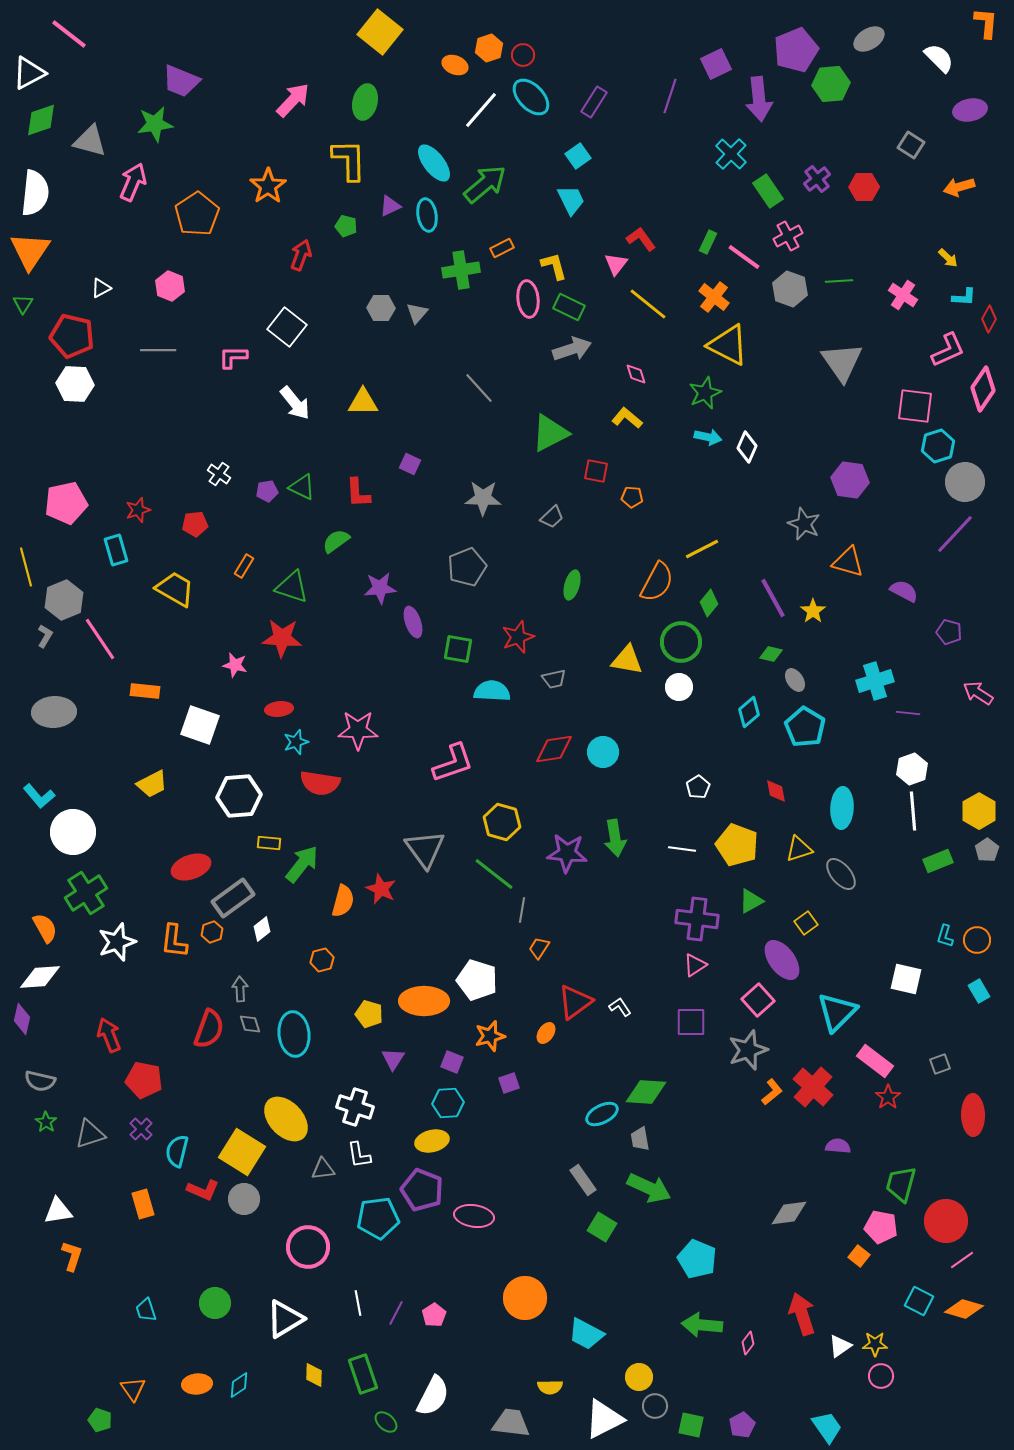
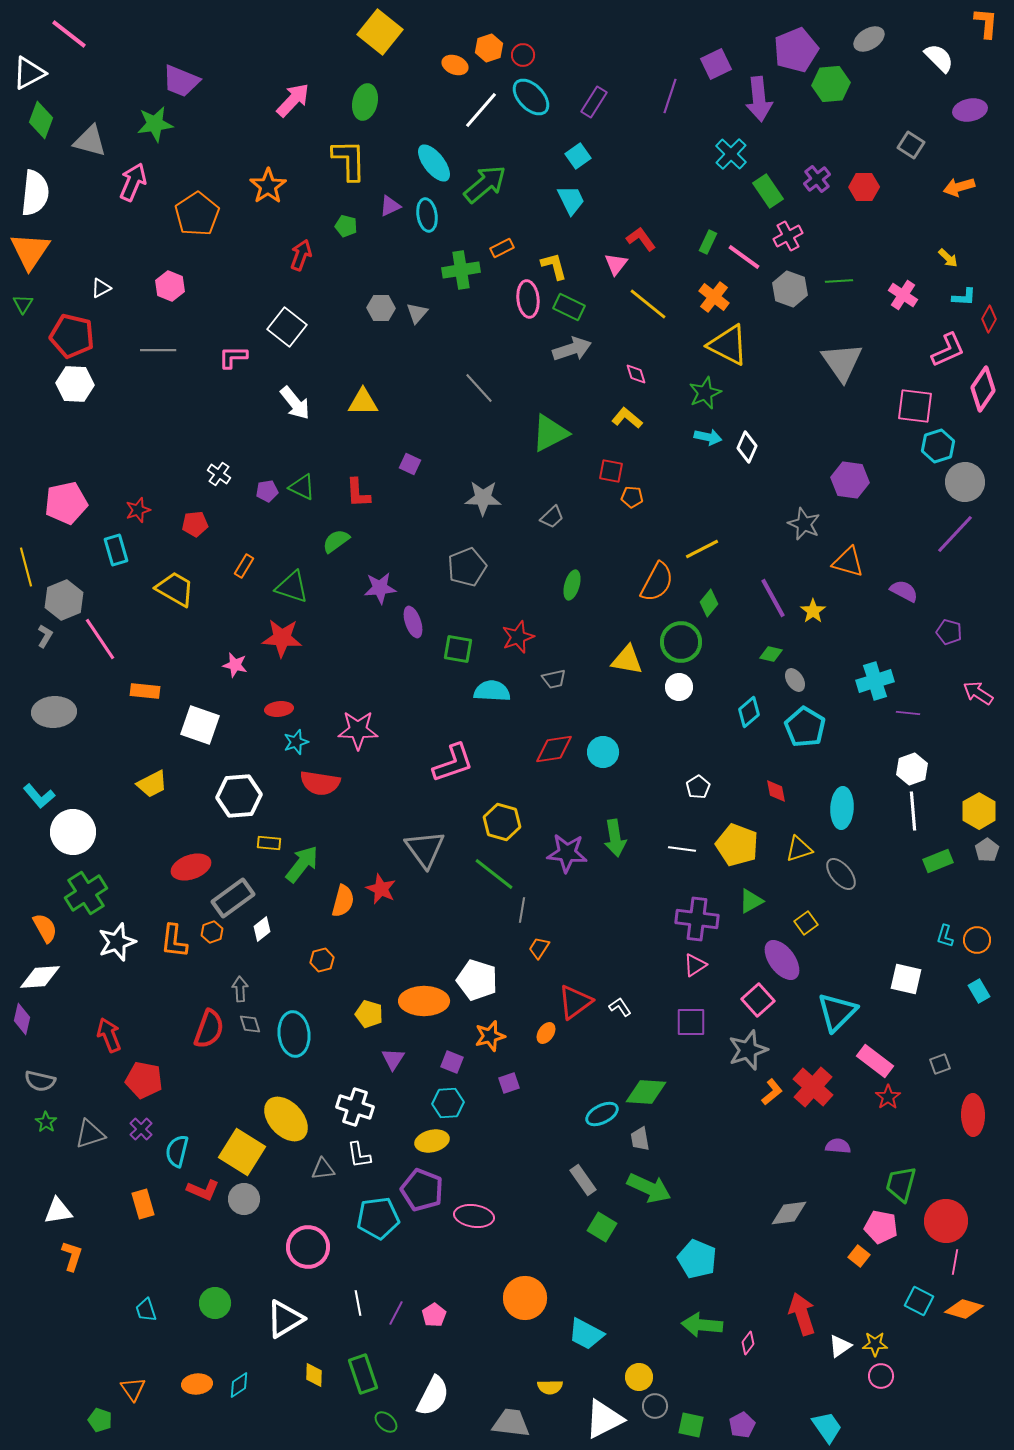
green diamond at (41, 120): rotated 51 degrees counterclockwise
red square at (596, 471): moved 15 px right
pink line at (962, 1260): moved 7 px left, 2 px down; rotated 45 degrees counterclockwise
